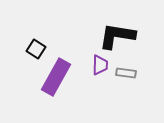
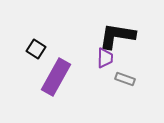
purple trapezoid: moved 5 px right, 7 px up
gray rectangle: moved 1 px left, 6 px down; rotated 12 degrees clockwise
